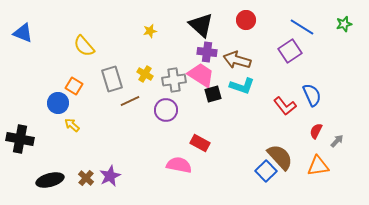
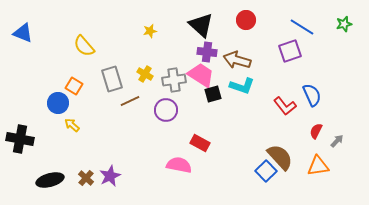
purple square: rotated 15 degrees clockwise
